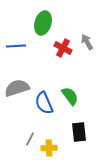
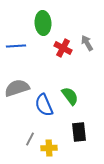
green ellipse: rotated 20 degrees counterclockwise
gray arrow: moved 1 px down
blue semicircle: moved 2 px down
